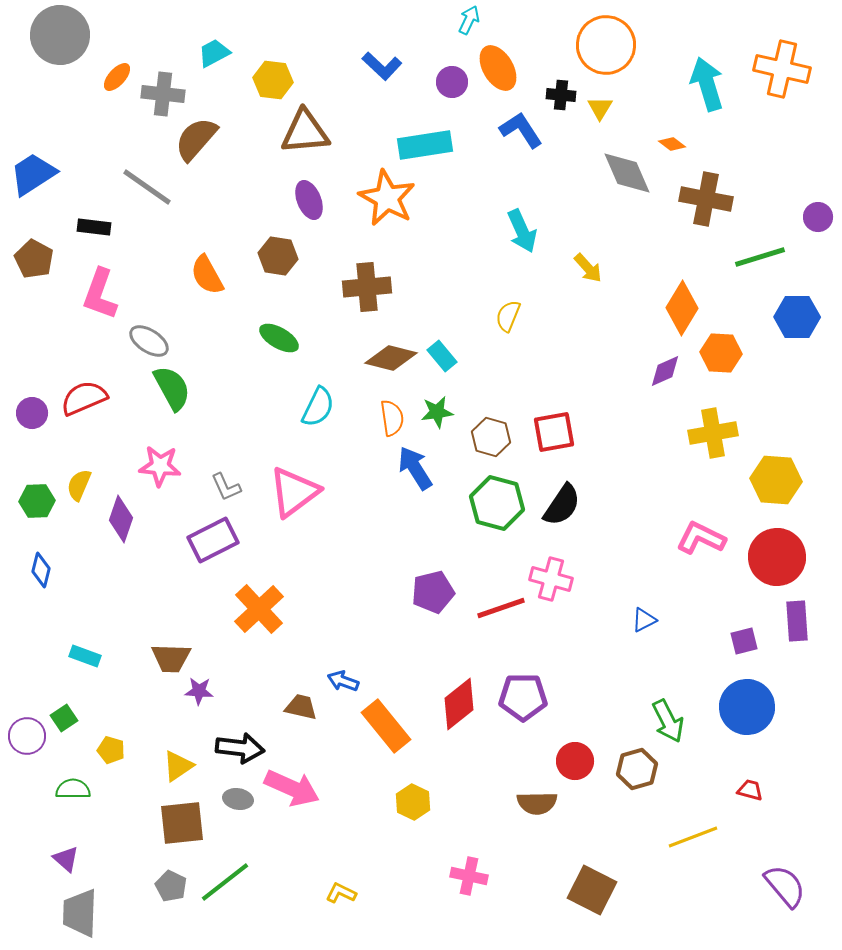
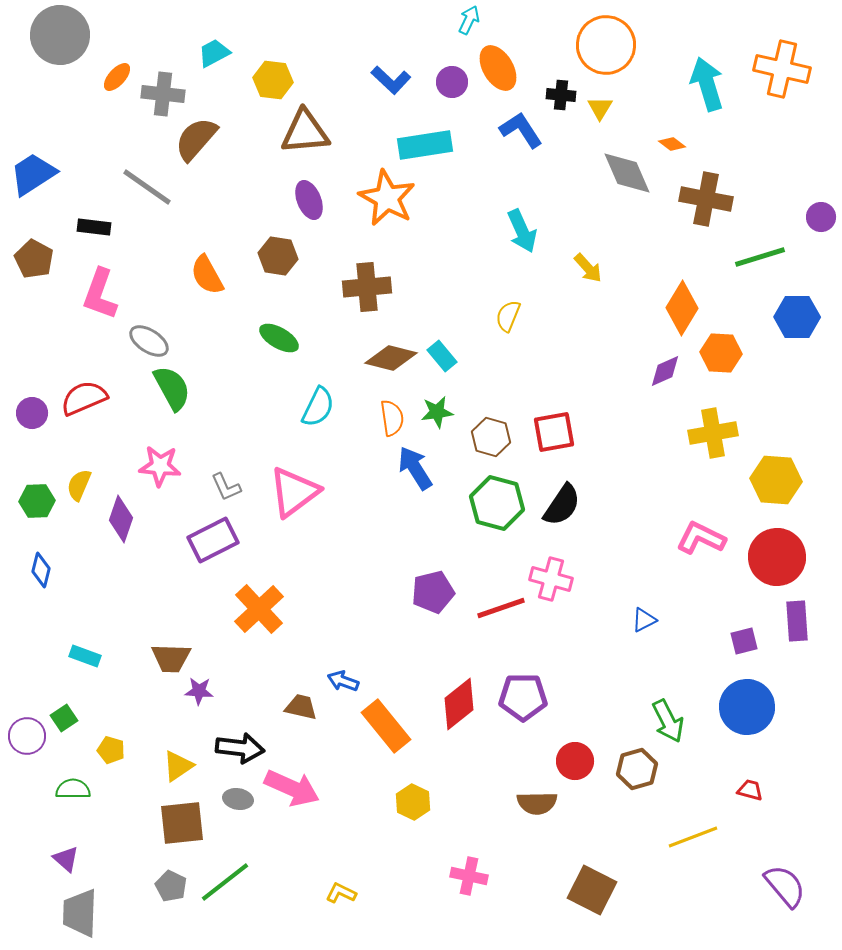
blue L-shape at (382, 66): moved 9 px right, 14 px down
purple circle at (818, 217): moved 3 px right
